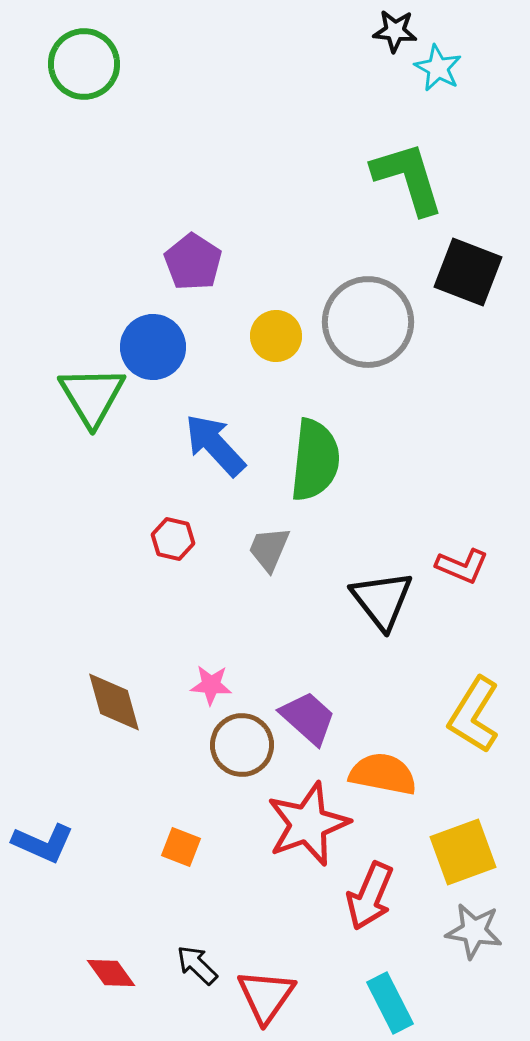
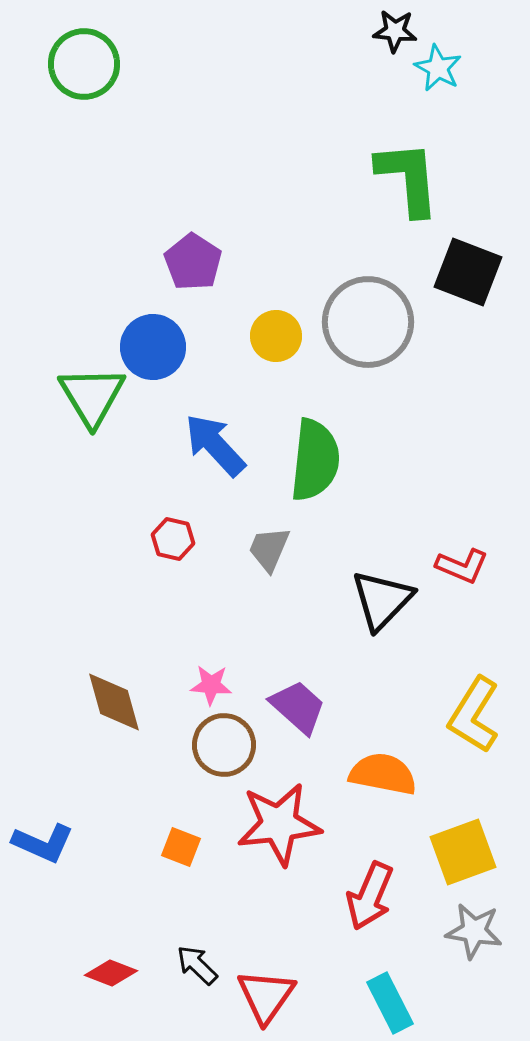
green L-shape: rotated 12 degrees clockwise
black triangle: rotated 22 degrees clockwise
purple trapezoid: moved 10 px left, 11 px up
brown circle: moved 18 px left
red star: moved 29 px left; rotated 14 degrees clockwise
red diamond: rotated 33 degrees counterclockwise
